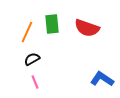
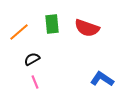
orange line: moved 8 px left; rotated 25 degrees clockwise
